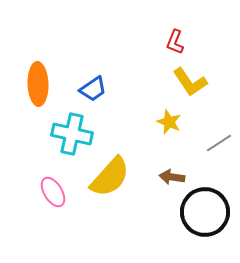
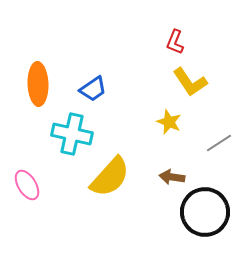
pink ellipse: moved 26 px left, 7 px up
